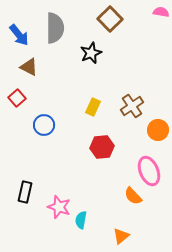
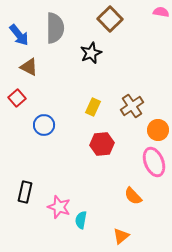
red hexagon: moved 3 px up
pink ellipse: moved 5 px right, 9 px up
